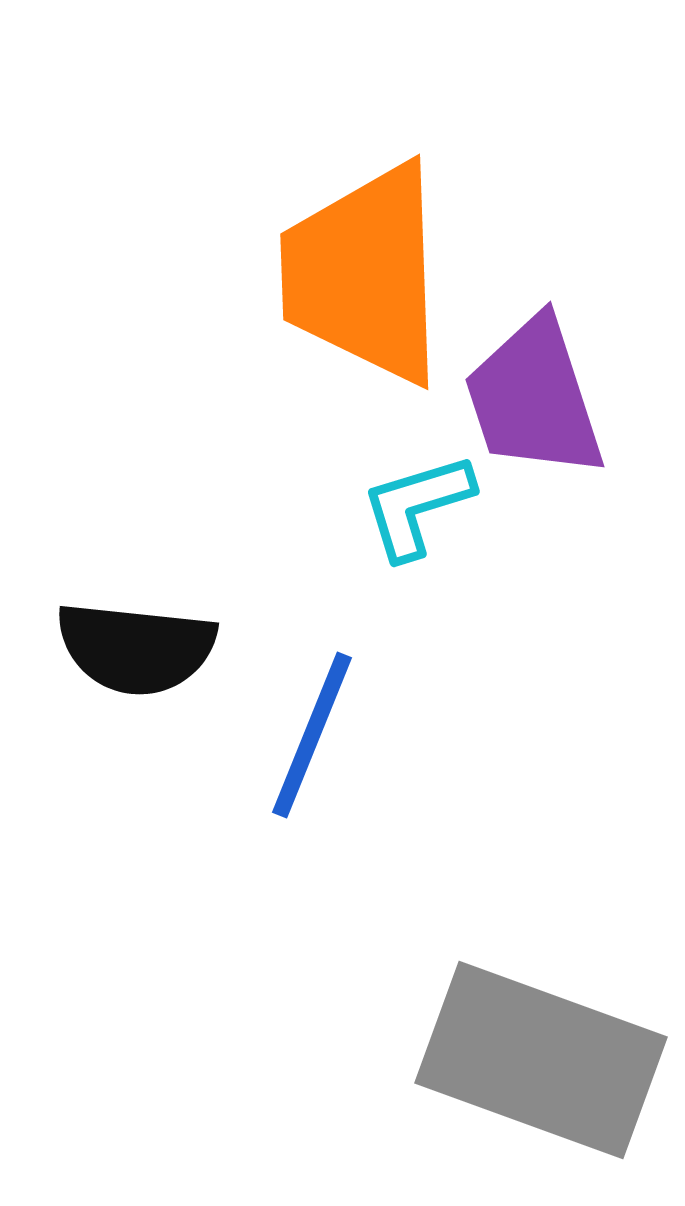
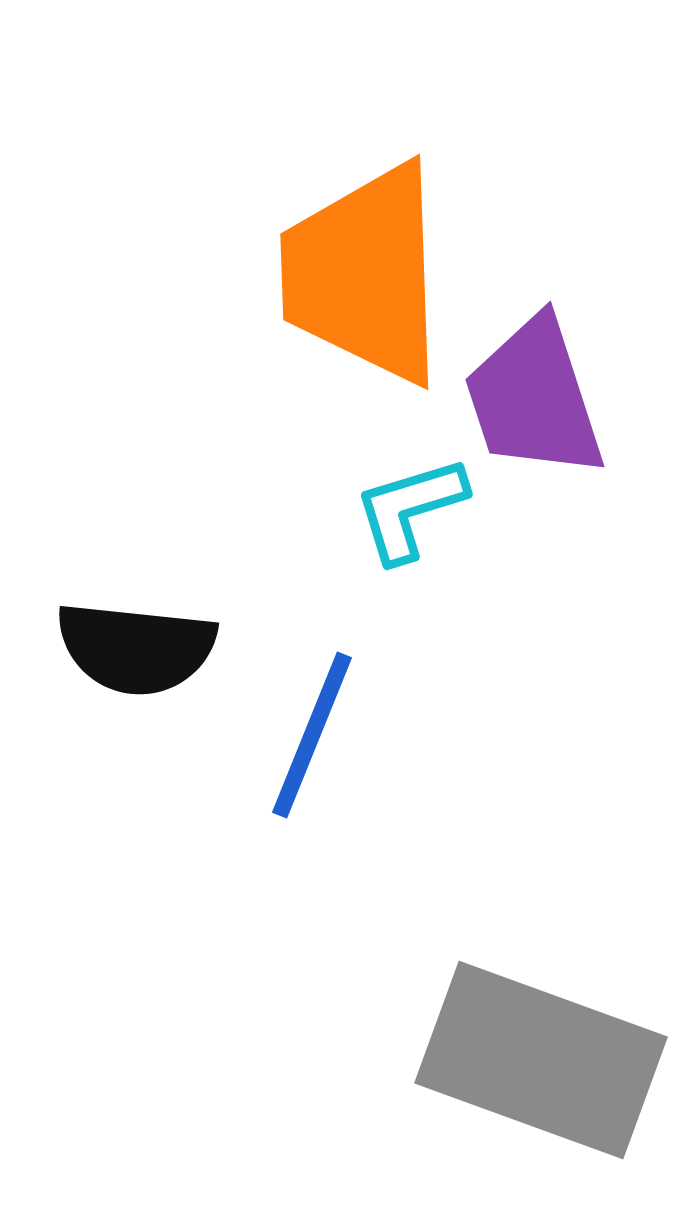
cyan L-shape: moved 7 px left, 3 px down
